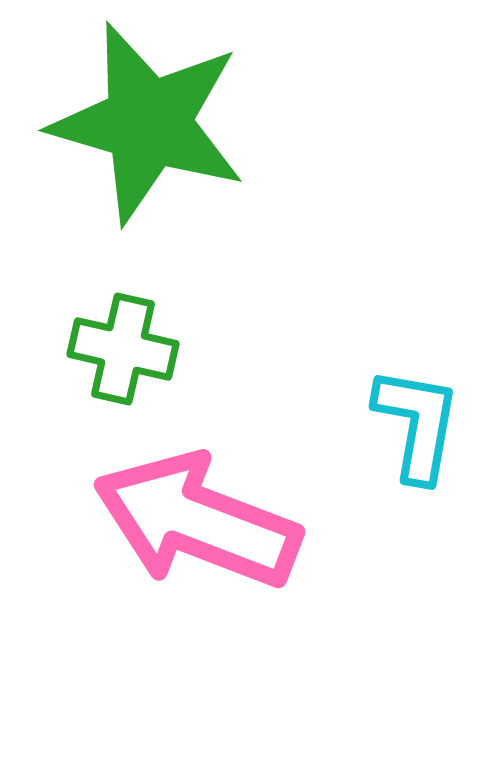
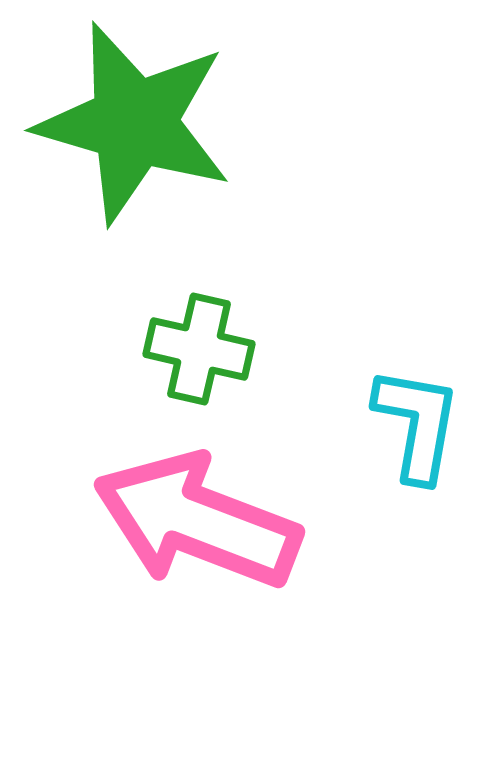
green star: moved 14 px left
green cross: moved 76 px right
